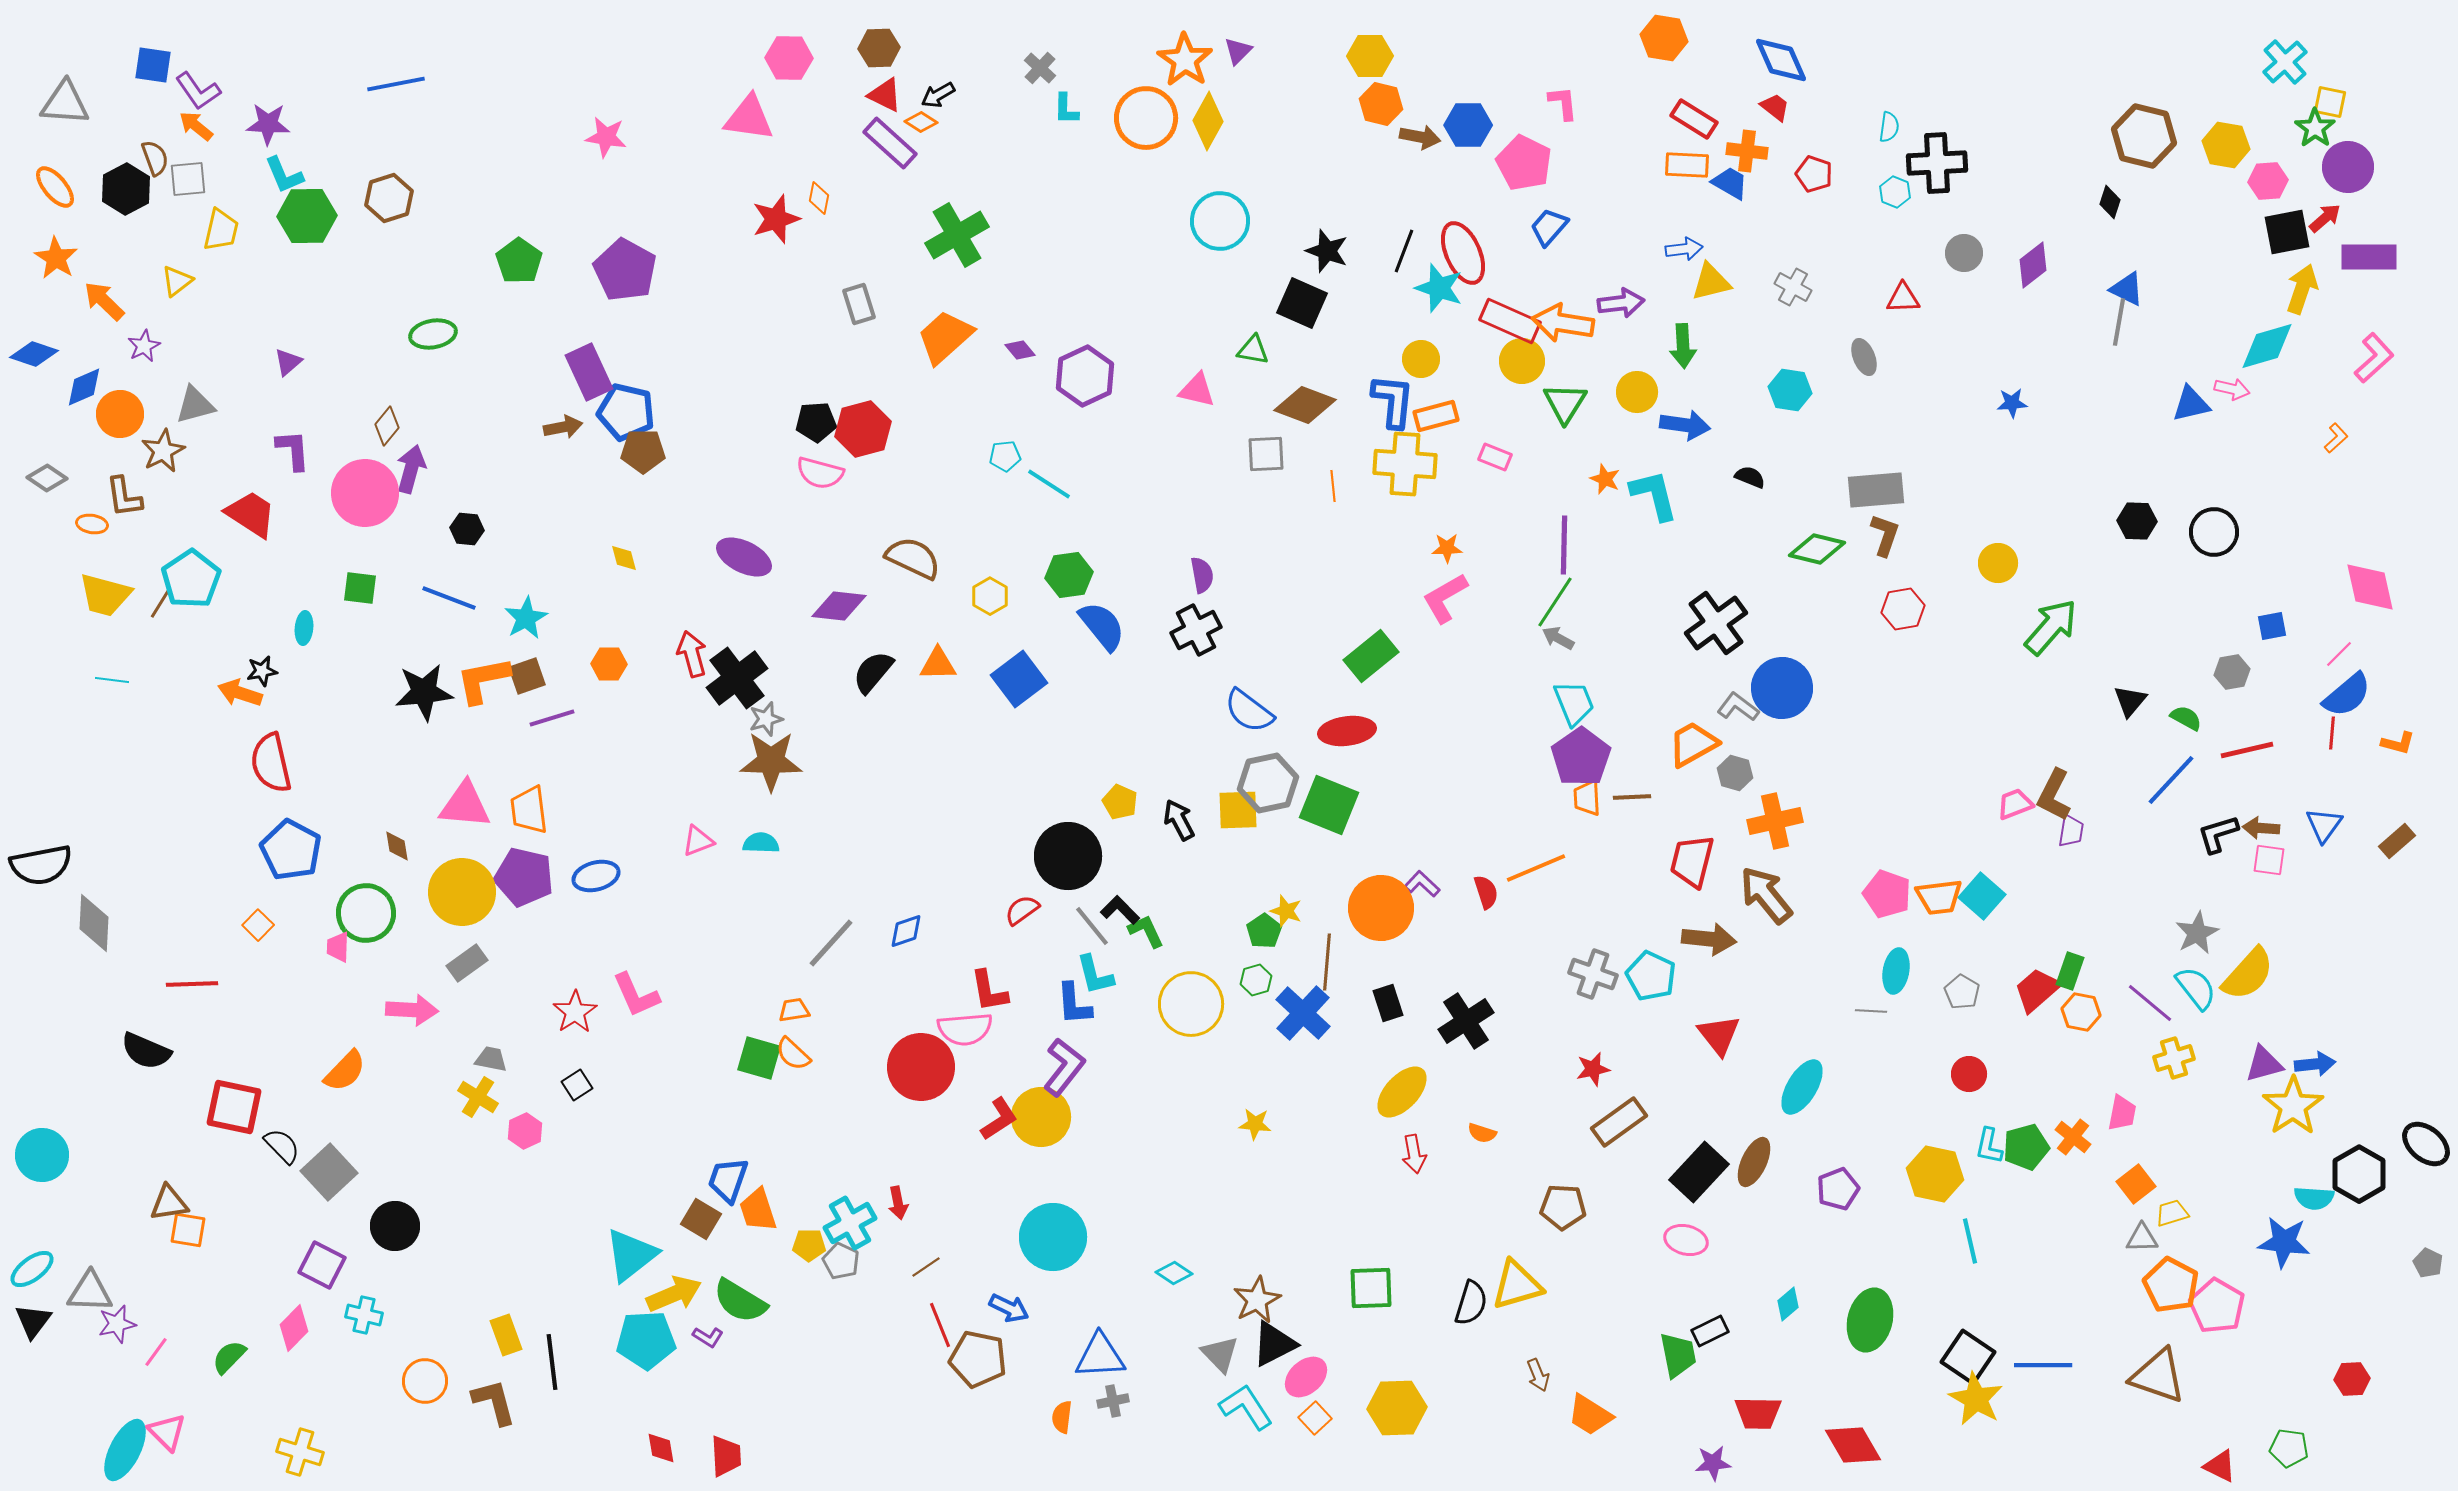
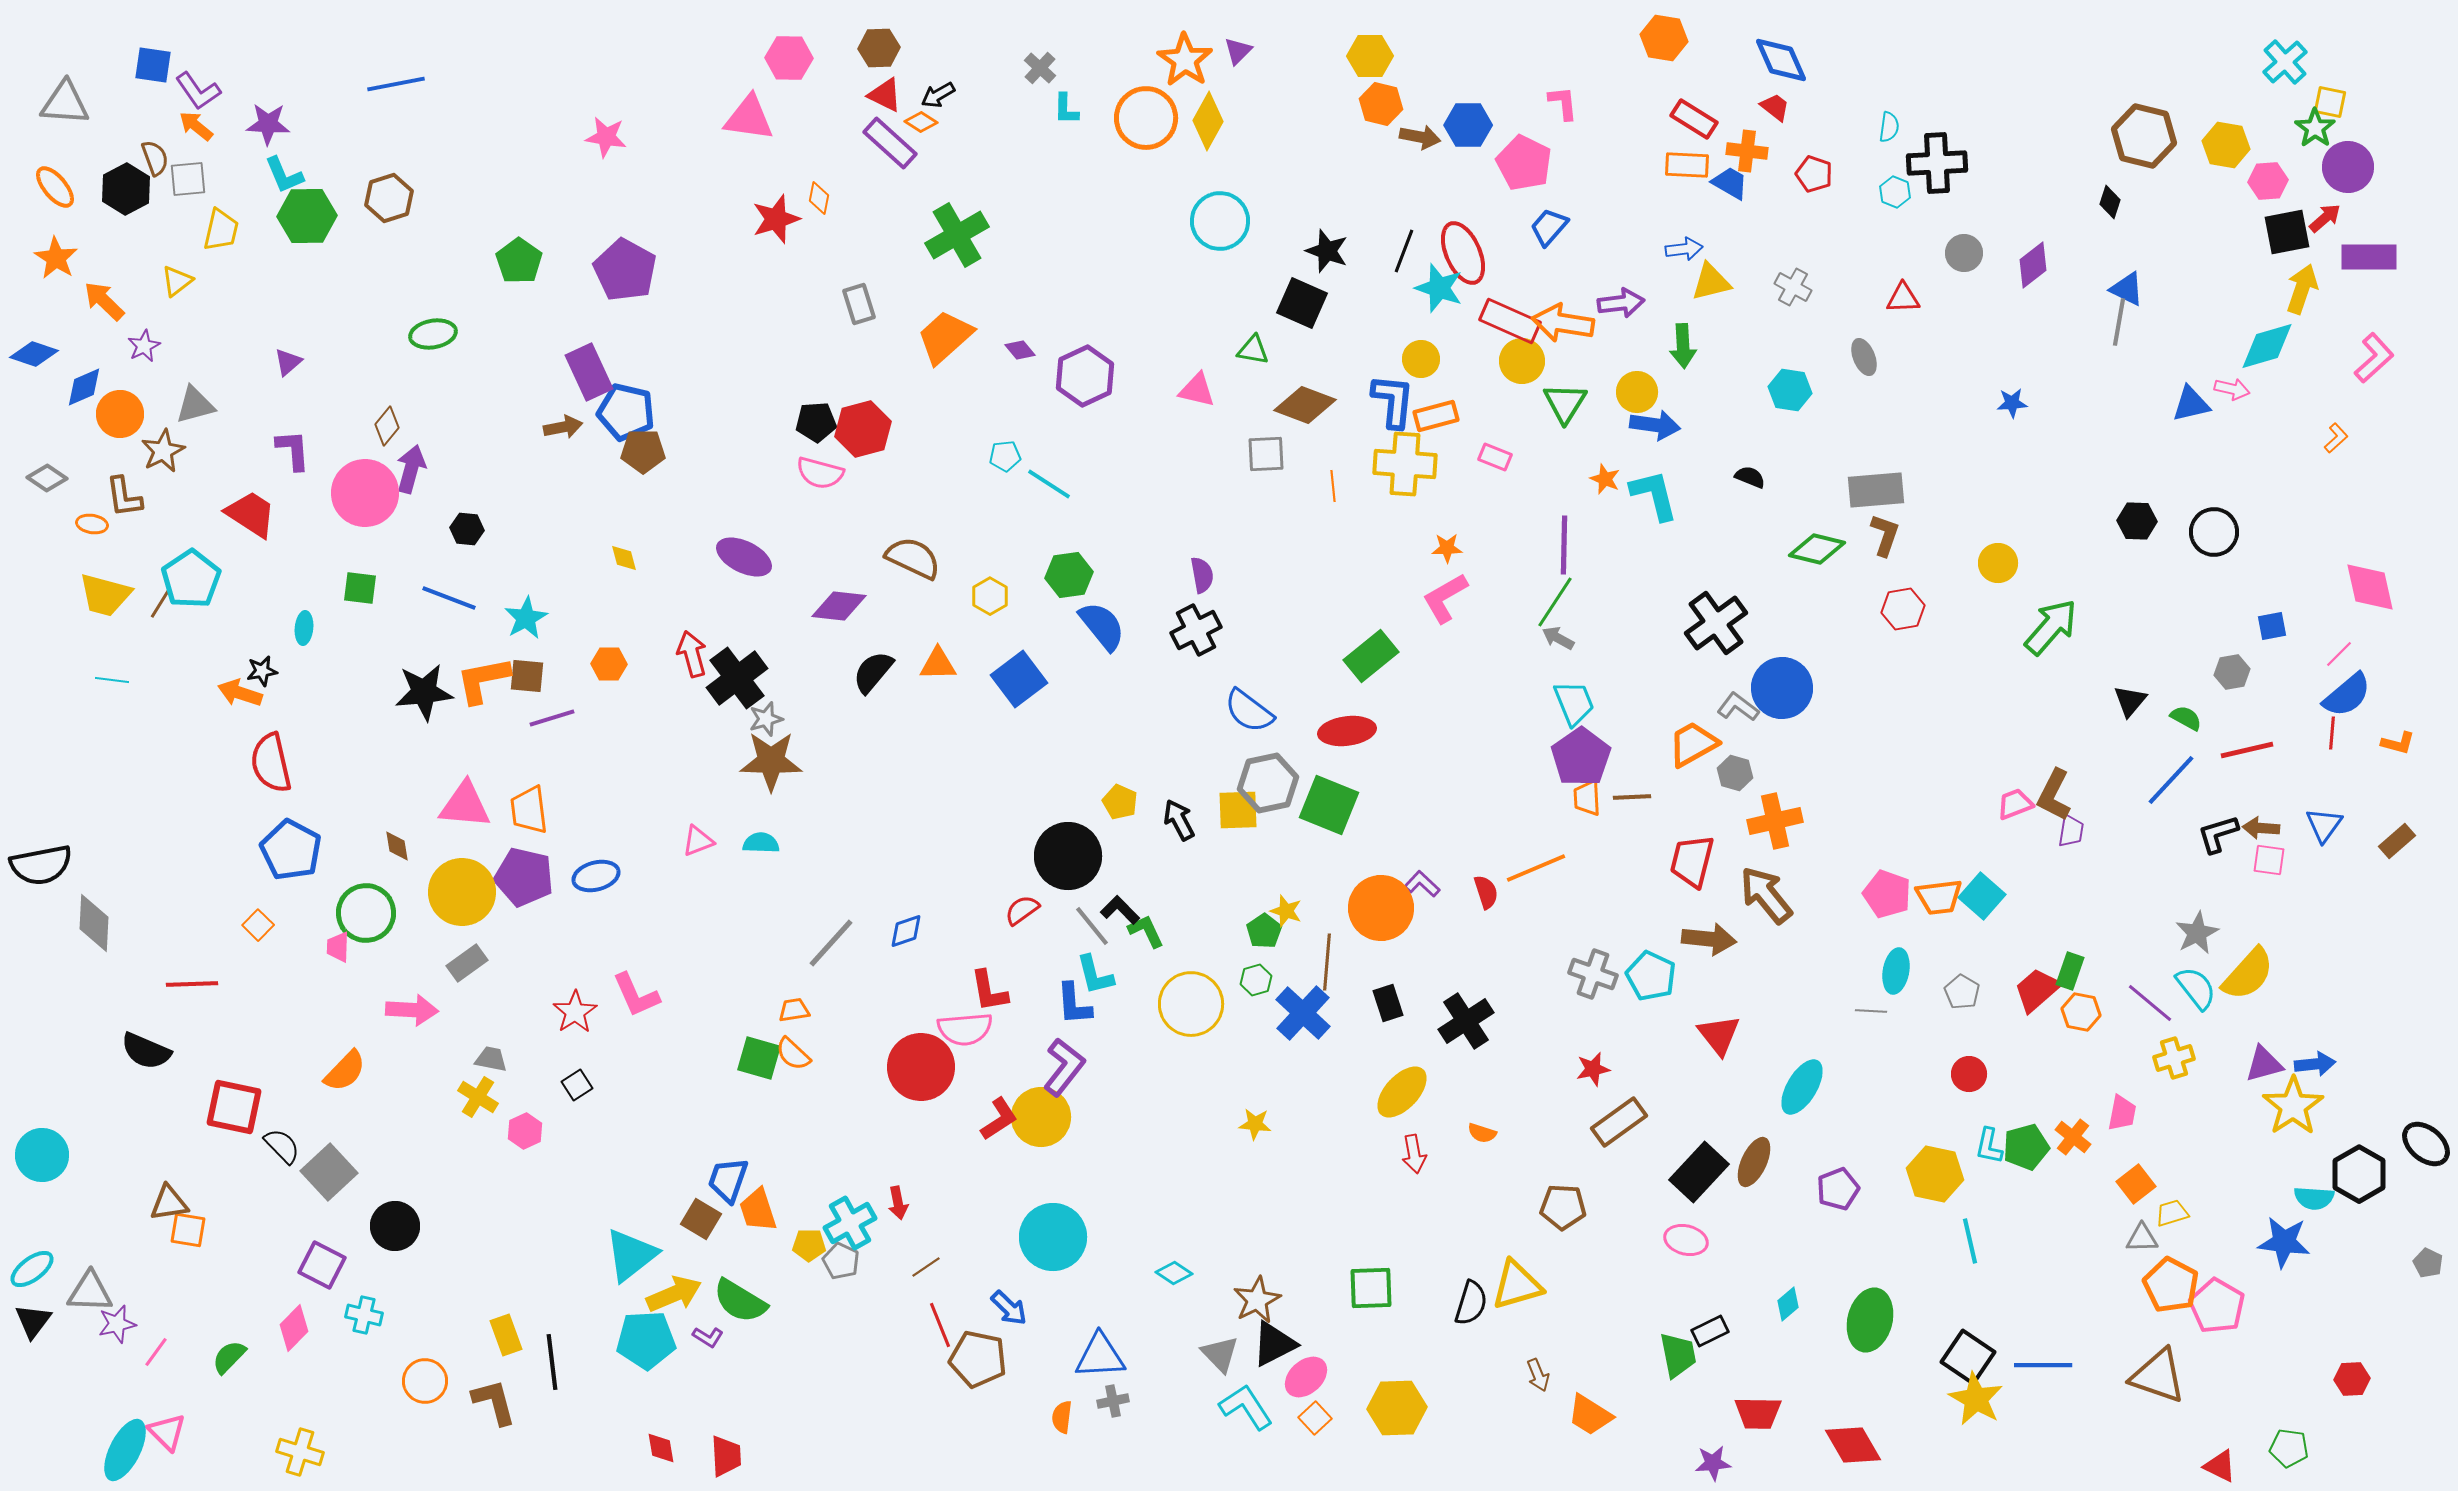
blue arrow at (1685, 425): moved 30 px left
brown square at (527, 676): rotated 24 degrees clockwise
blue arrow at (1009, 1308): rotated 18 degrees clockwise
